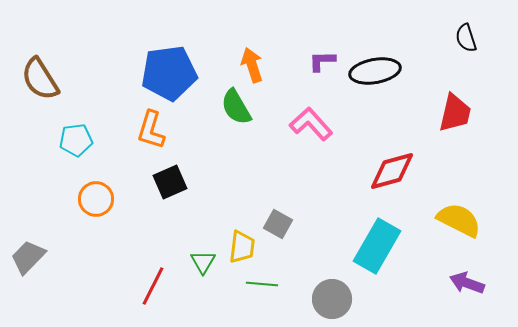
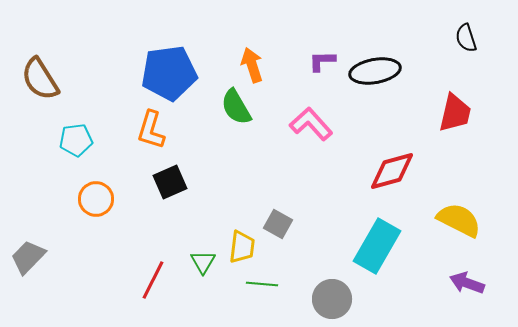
red line: moved 6 px up
